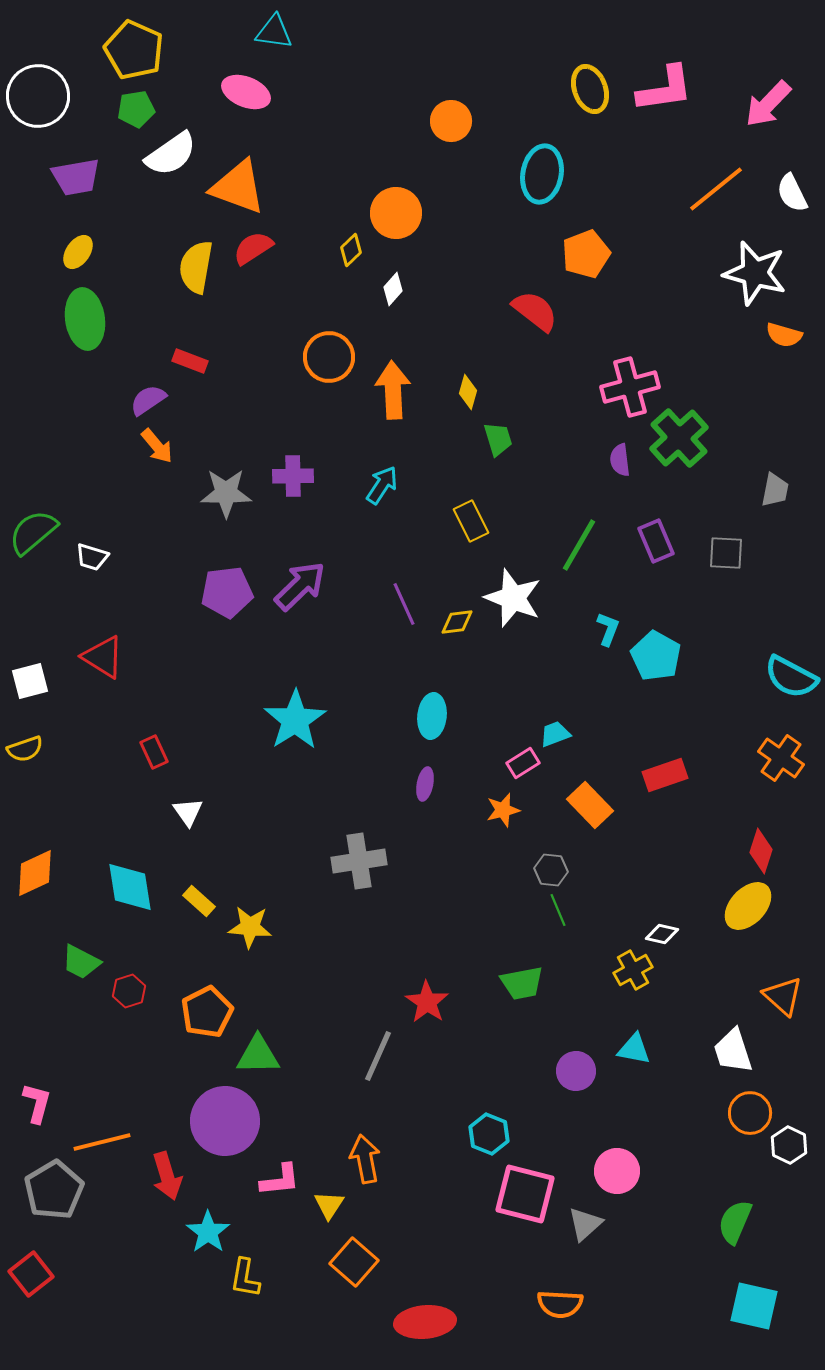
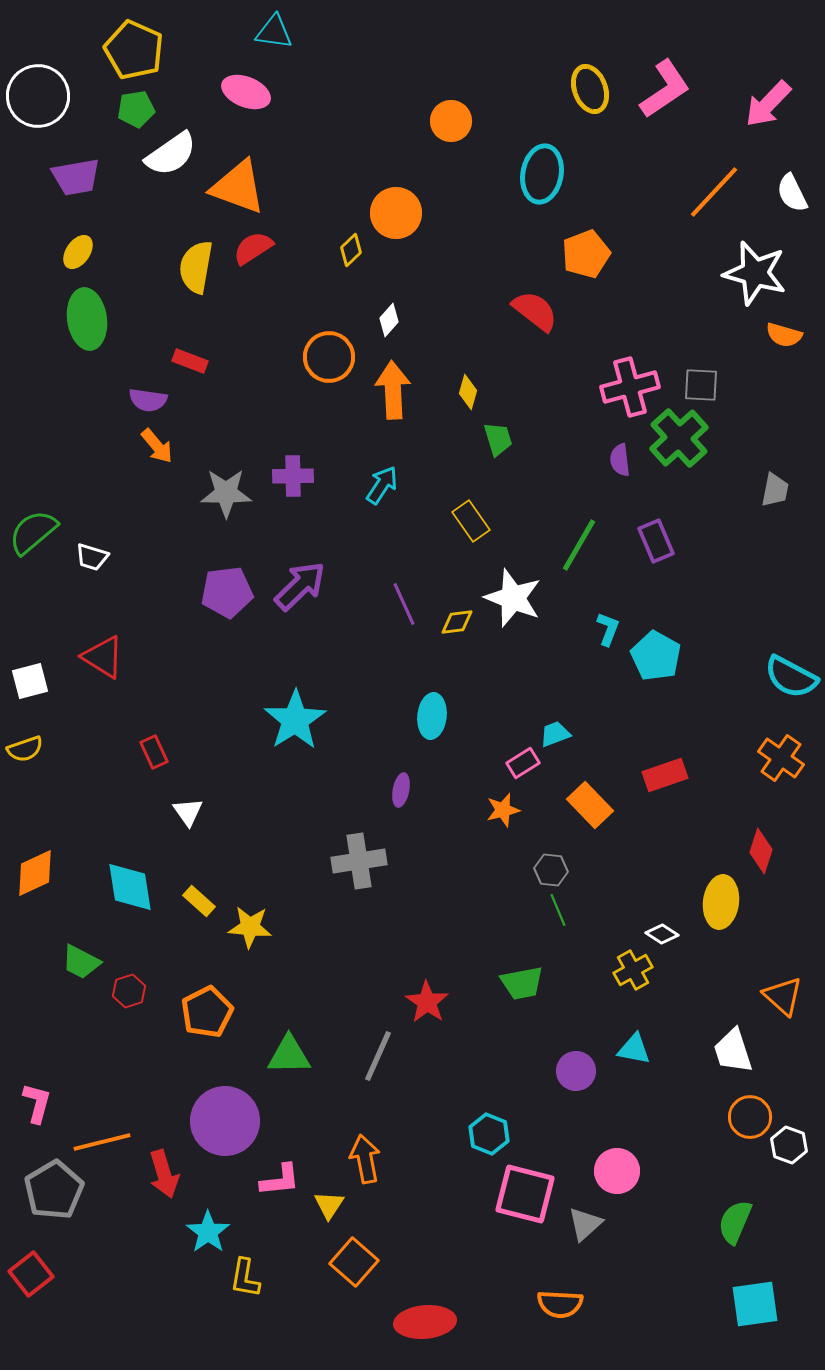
pink L-shape at (665, 89): rotated 26 degrees counterclockwise
orange line at (716, 189): moved 2 px left, 3 px down; rotated 8 degrees counterclockwise
white diamond at (393, 289): moved 4 px left, 31 px down
green ellipse at (85, 319): moved 2 px right
purple semicircle at (148, 400): rotated 138 degrees counterclockwise
yellow rectangle at (471, 521): rotated 9 degrees counterclockwise
gray square at (726, 553): moved 25 px left, 168 px up
purple ellipse at (425, 784): moved 24 px left, 6 px down
yellow ellipse at (748, 906): moved 27 px left, 4 px up; rotated 36 degrees counterclockwise
white diamond at (662, 934): rotated 20 degrees clockwise
green triangle at (258, 1055): moved 31 px right
orange circle at (750, 1113): moved 4 px down
white hexagon at (789, 1145): rotated 6 degrees counterclockwise
red arrow at (167, 1176): moved 3 px left, 2 px up
cyan square at (754, 1306): moved 1 px right, 2 px up; rotated 21 degrees counterclockwise
